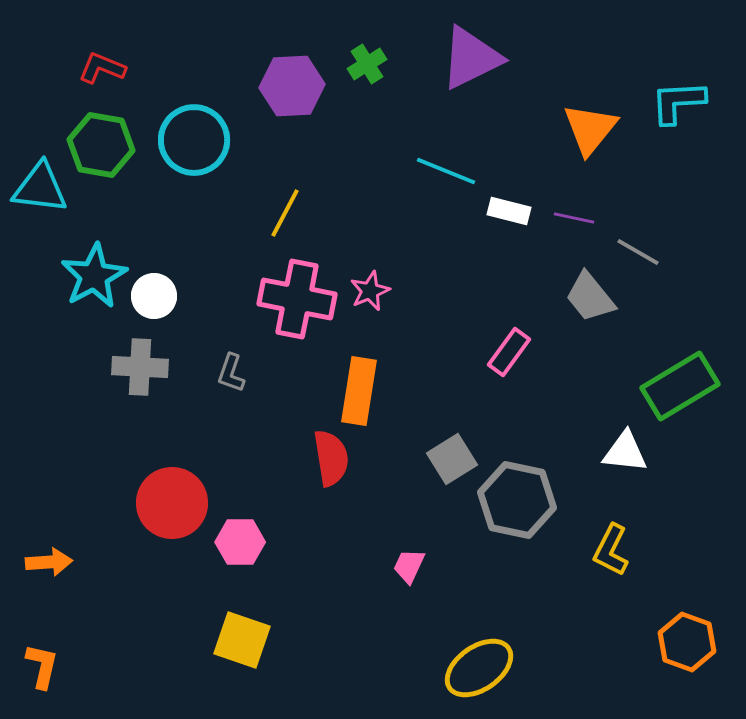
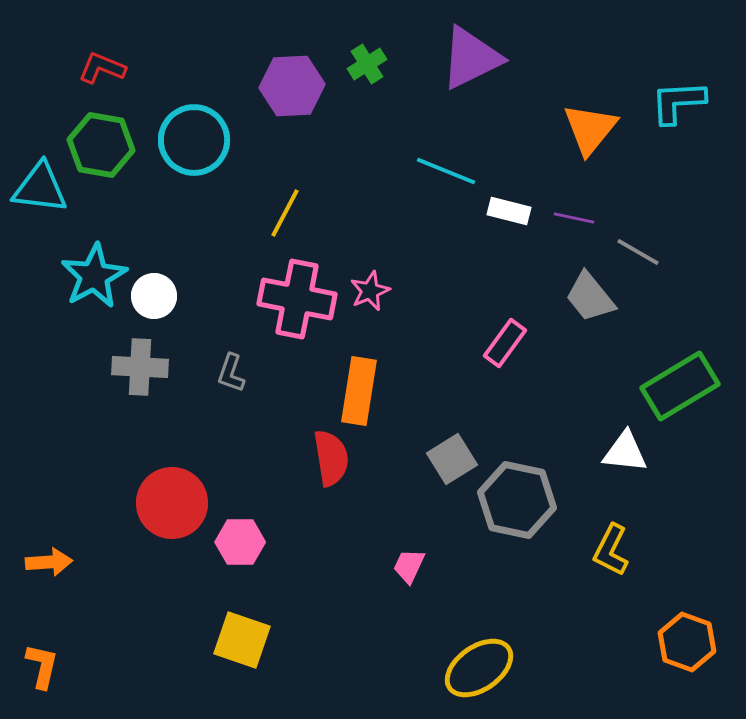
pink rectangle: moved 4 px left, 9 px up
